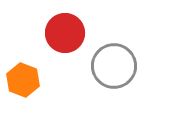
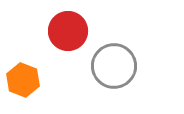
red circle: moved 3 px right, 2 px up
